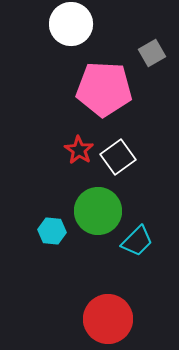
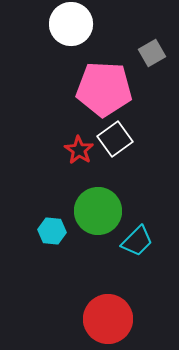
white square: moved 3 px left, 18 px up
